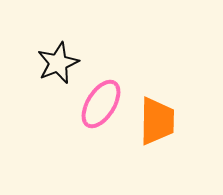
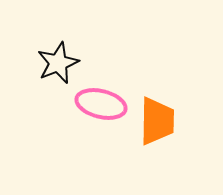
pink ellipse: rotated 72 degrees clockwise
